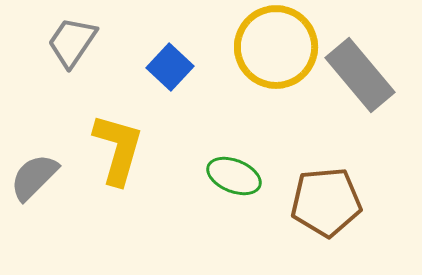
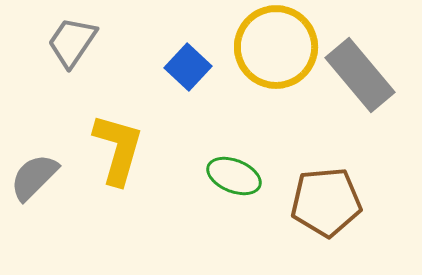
blue square: moved 18 px right
